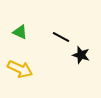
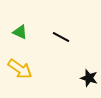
black star: moved 8 px right, 23 px down
yellow arrow: rotated 10 degrees clockwise
